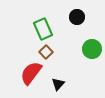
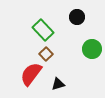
green rectangle: moved 1 px down; rotated 20 degrees counterclockwise
brown square: moved 2 px down
red semicircle: moved 1 px down
black triangle: rotated 32 degrees clockwise
